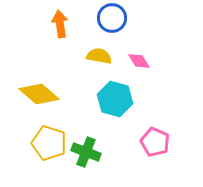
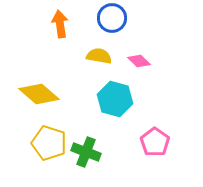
pink diamond: rotated 15 degrees counterclockwise
pink pentagon: rotated 12 degrees clockwise
